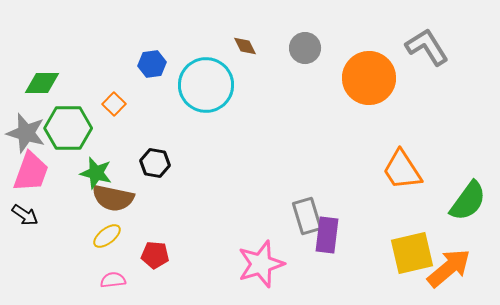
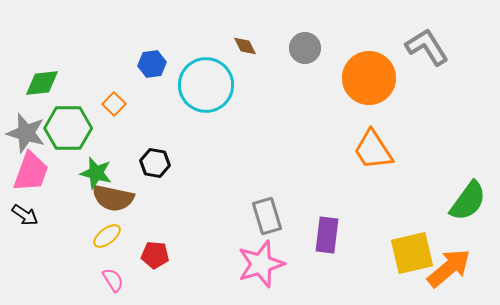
green diamond: rotated 6 degrees counterclockwise
orange trapezoid: moved 29 px left, 20 px up
gray rectangle: moved 40 px left
pink semicircle: rotated 65 degrees clockwise
